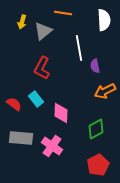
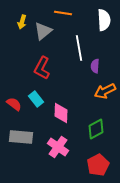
purple semicircle: rotated 16 degrees clockwise
gray rectangle: moved 1 px up
pink cross: moved 6 px right, 1 px down
